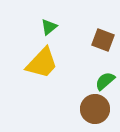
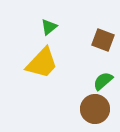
green semicircle: moved 2 px left
